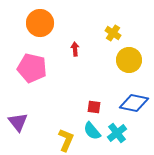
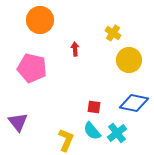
orange circle: moved 3 px up
